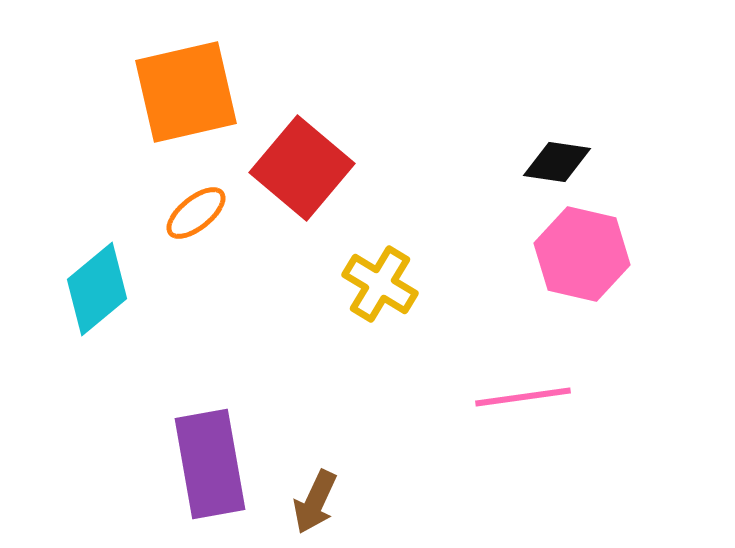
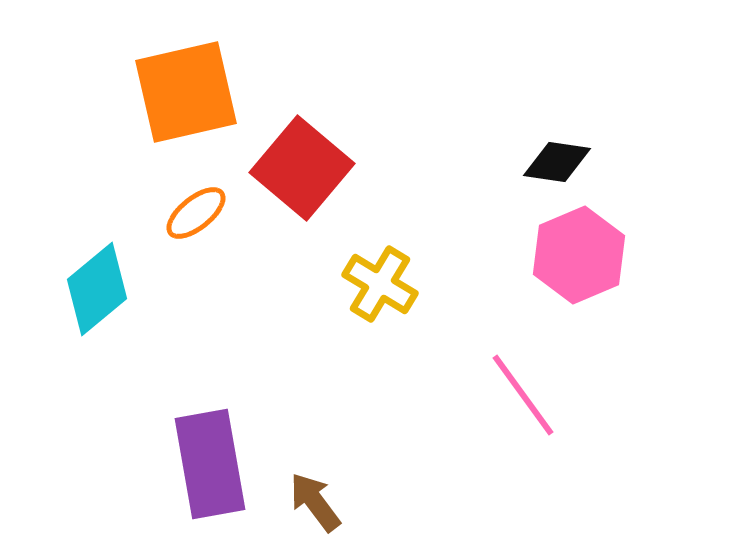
pink hexagon: moved 3 px left, 1 px down; rotated 24 degrees clockwise
pink line: moved 2 px up; rotated 62 degrees clockwise
brown arrow: rotated 118 degrees clockwise
